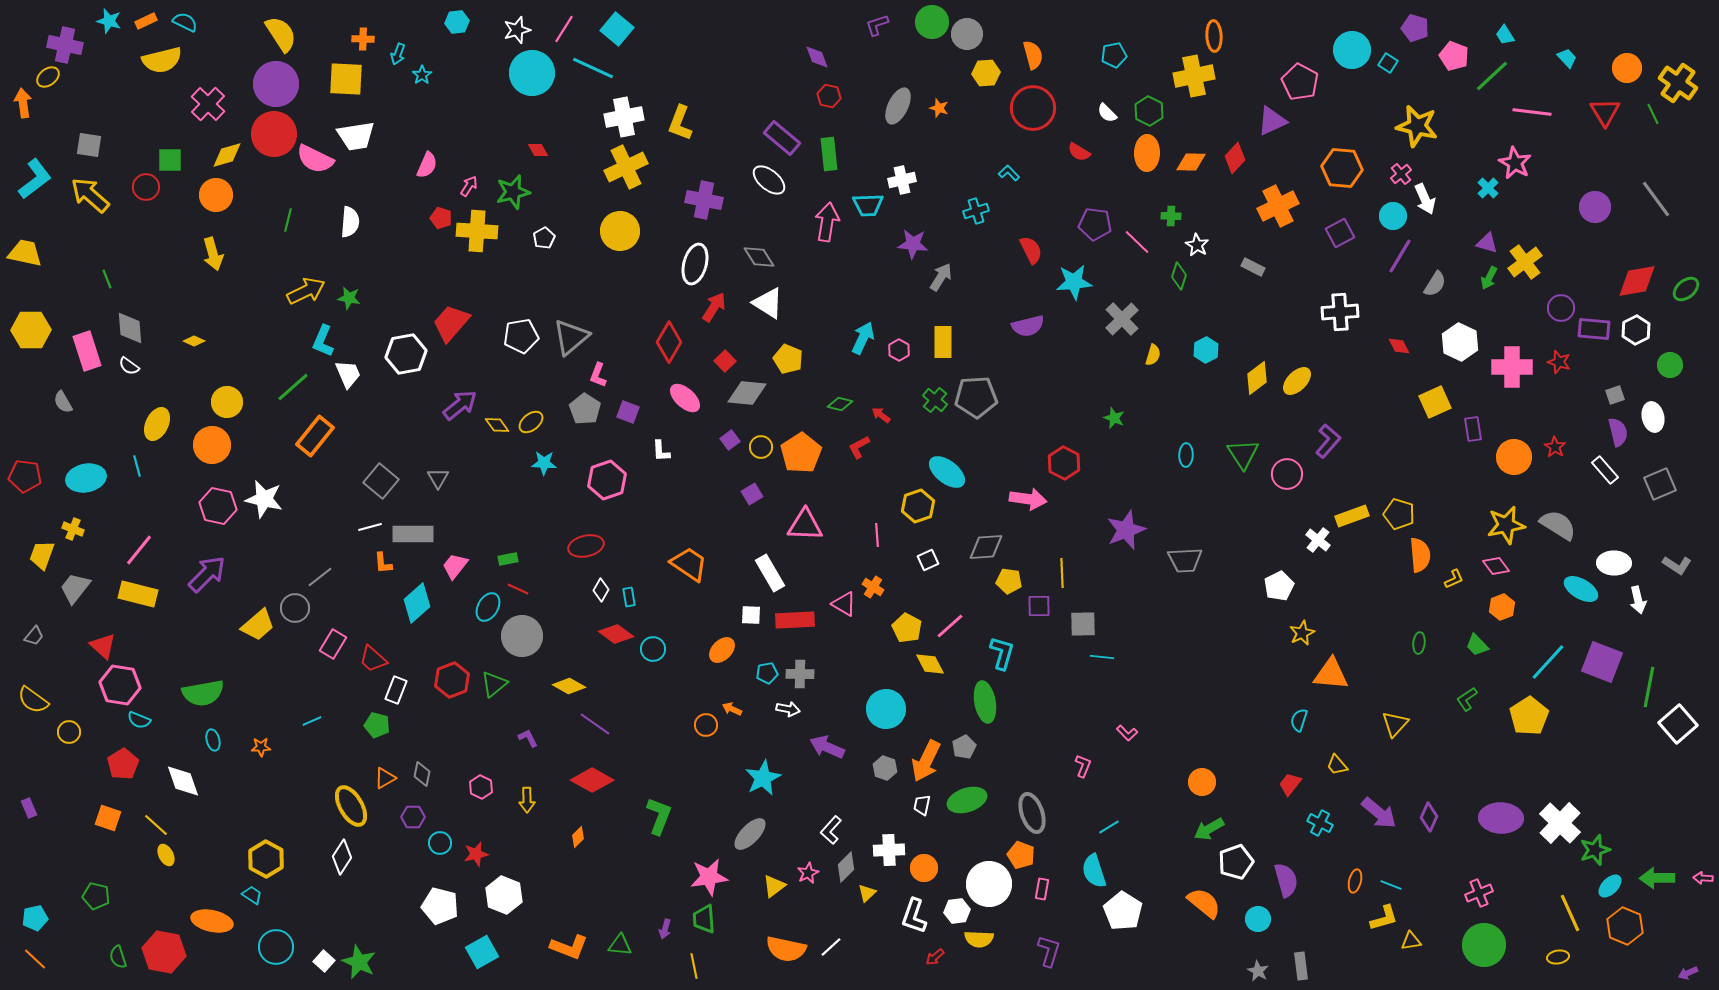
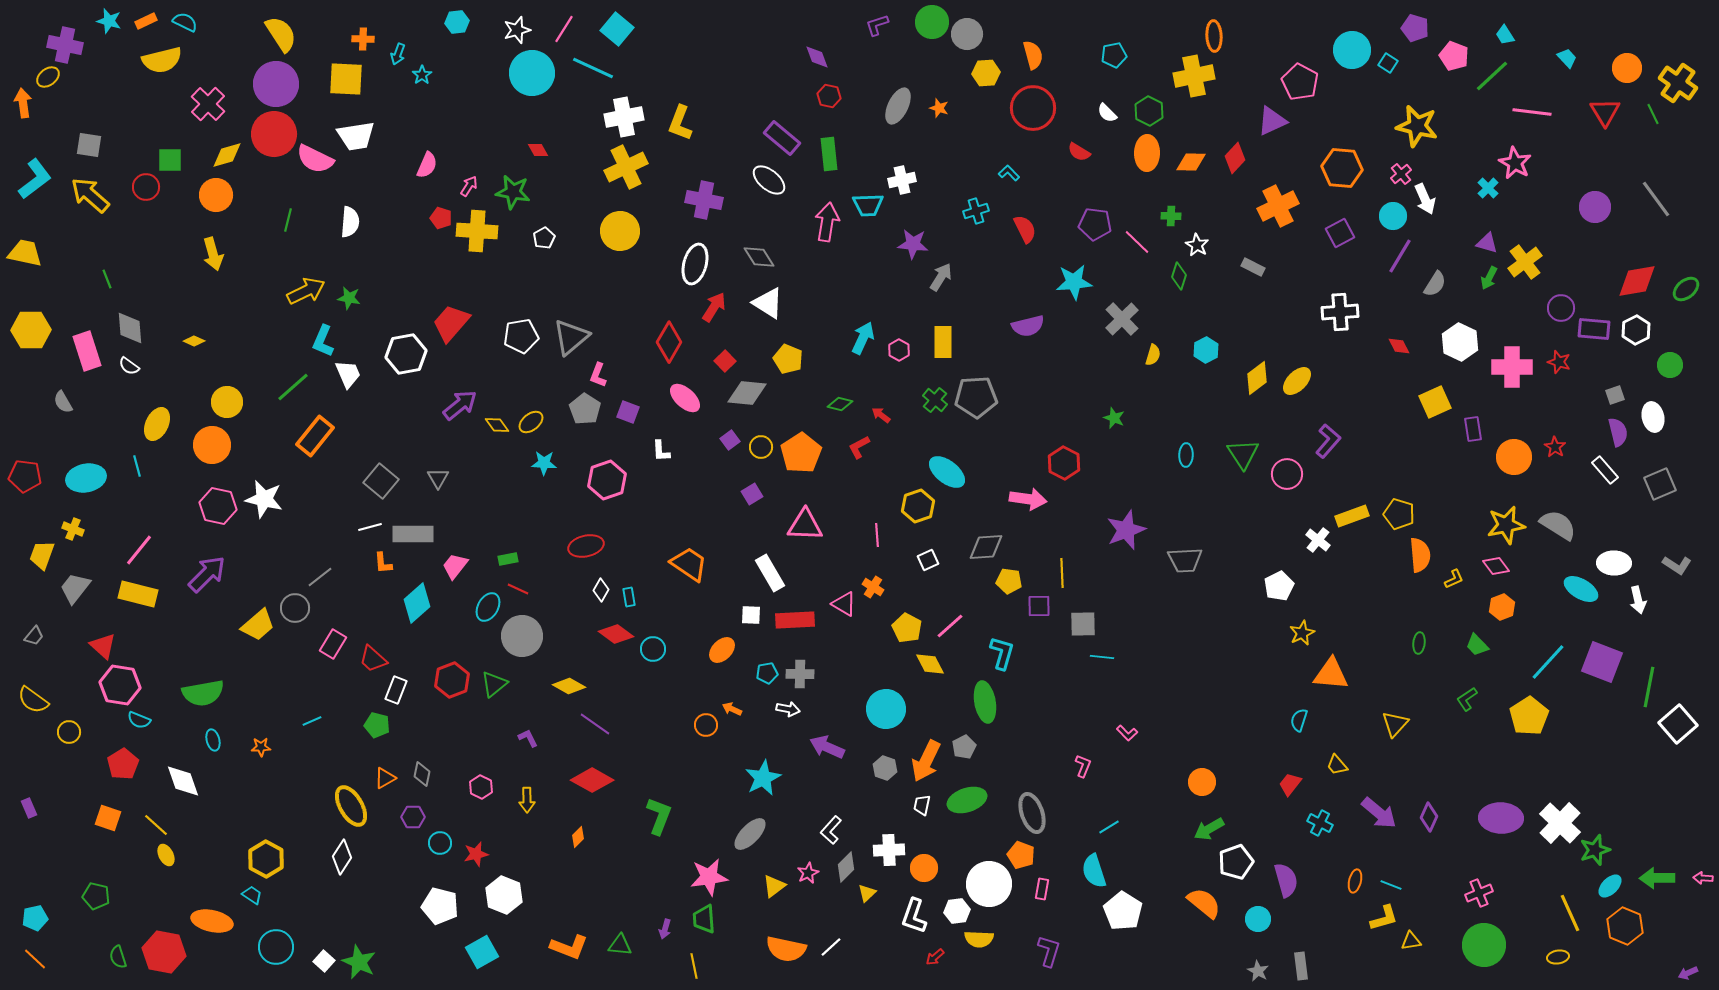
green star at (513, 192): rotated 24 degrees clockwise
red semicircle at (1031, 250): moved 6 px left, 21 px up
